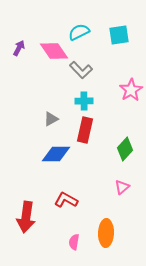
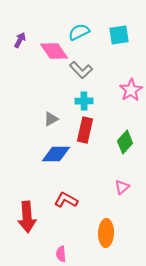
purple arrow: moved 1 px right, 8 px up
green diamond: moved 7 px up
red arrow: moved 1 px right; rotated 12 degrees counterclockwise
pink semicircle: moved 13 px left, 12 px down; rotated 14 degrees counterclockwise
